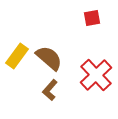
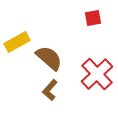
red square: moved 1 px right
yellow rectangle: moved 14 px up; rotated 25 degrees clockwise
red cross: moved 1 px right, 1 px up
